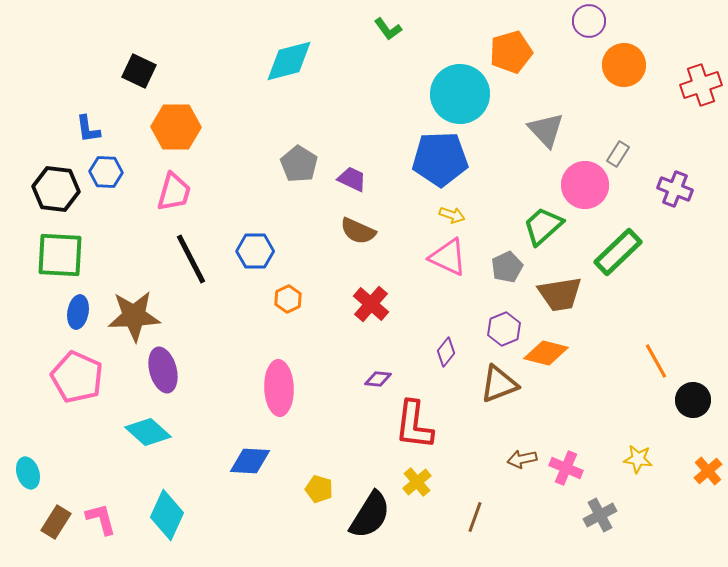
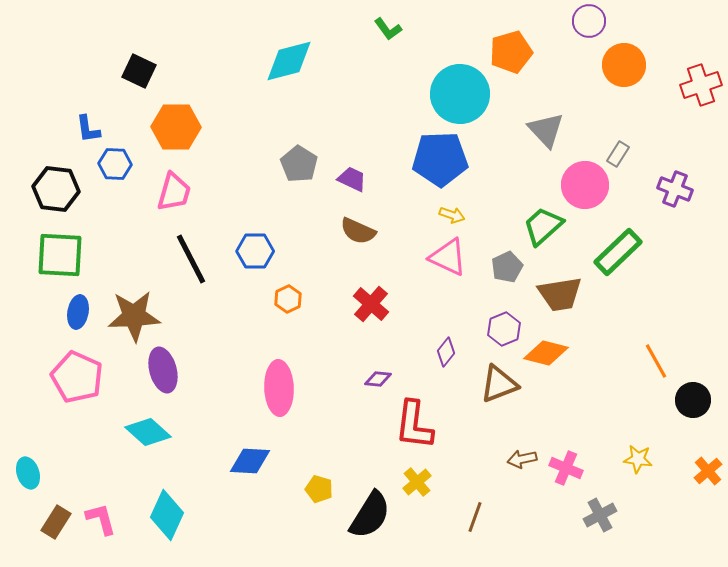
blue hexagon at (106, 172): moved 9 px right, 8 px up
